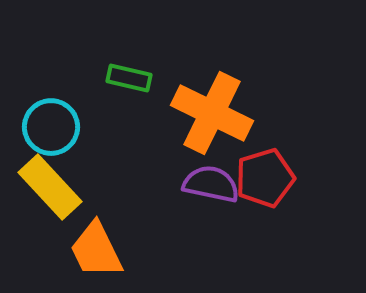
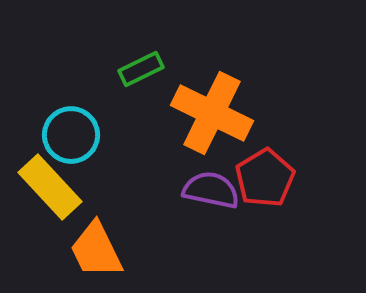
green rectangle: moved 12 px right, 9 px up; rotated 39 degrees counterclockwise
cyan circle: moved 20 px right, 8 px down
red pentagon: rotated 14 degrees counterclockwise
purple semicircle: moved 6 px down
